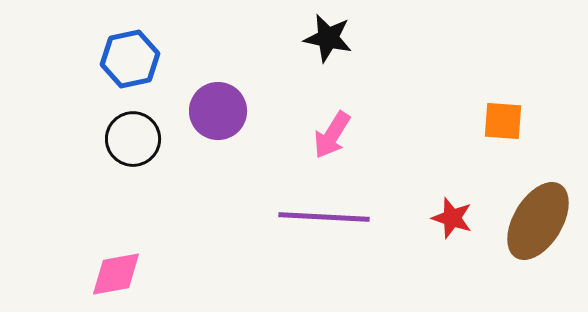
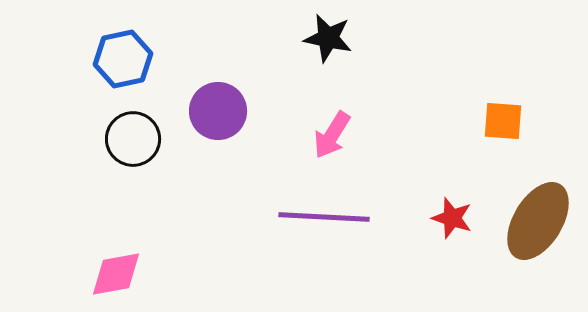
blue hexagon: moved 7 px left
